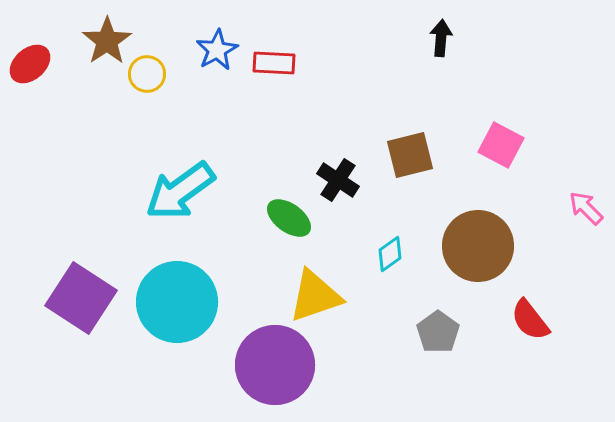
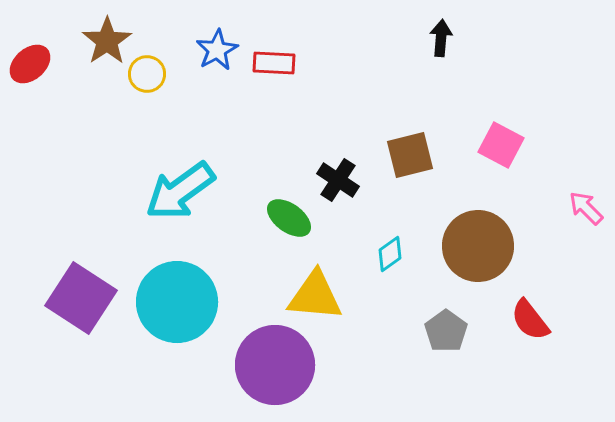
yellow triangle: rotated 24 degrees clockwise
gray pentagon: moved 8 px right, 1 px up
